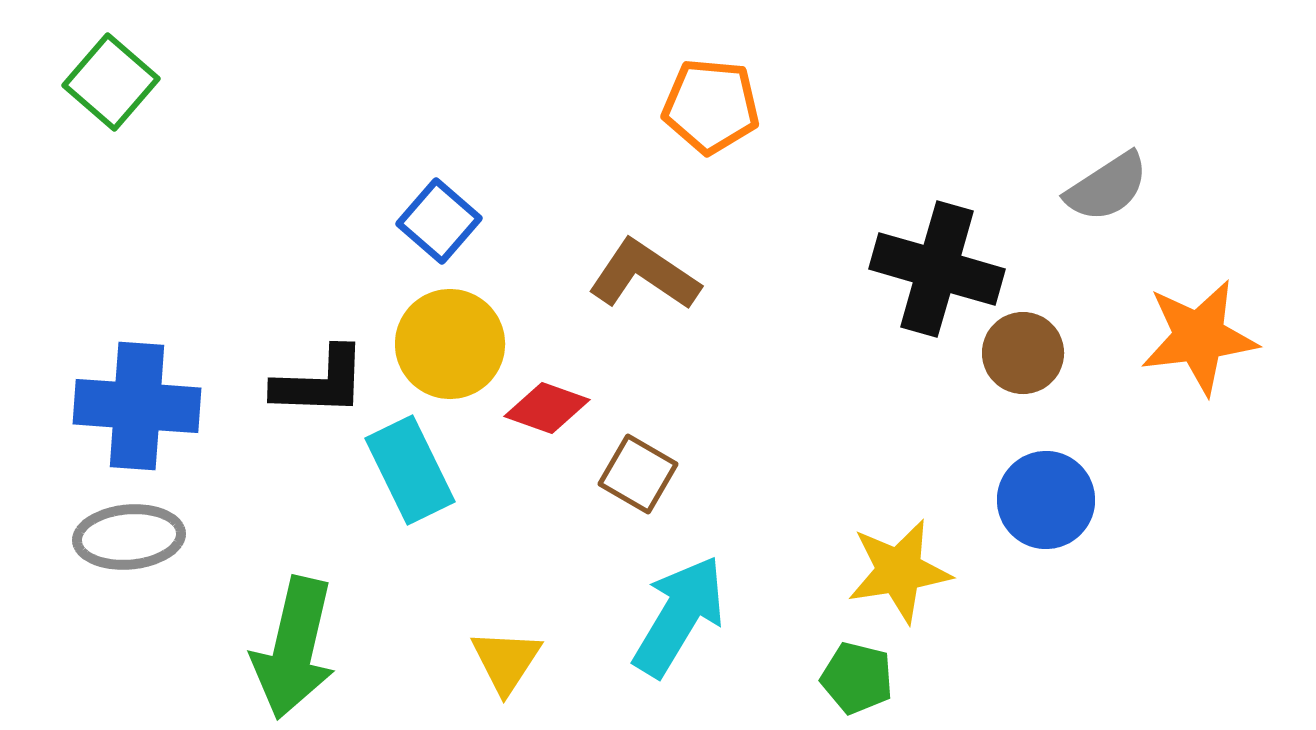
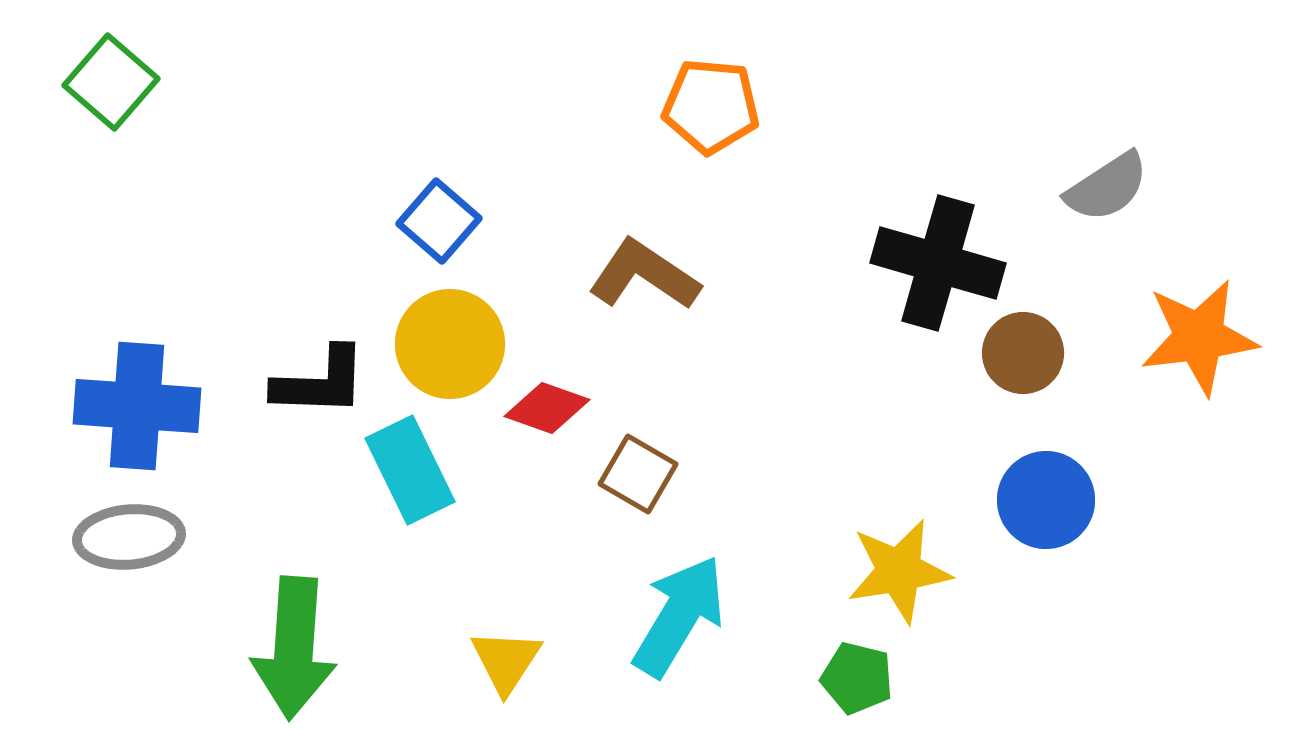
black cross: moved 1 px right, 6 px up
green arrow: rotated 9 degrees counterclockwise
